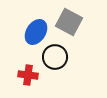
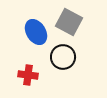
blue ellipse: rotated 65 degrees counterclockwise
black circle: moved 8 px right
